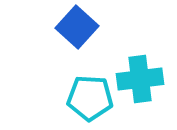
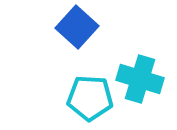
cyan cross: rotated 24 degrees clockwise
